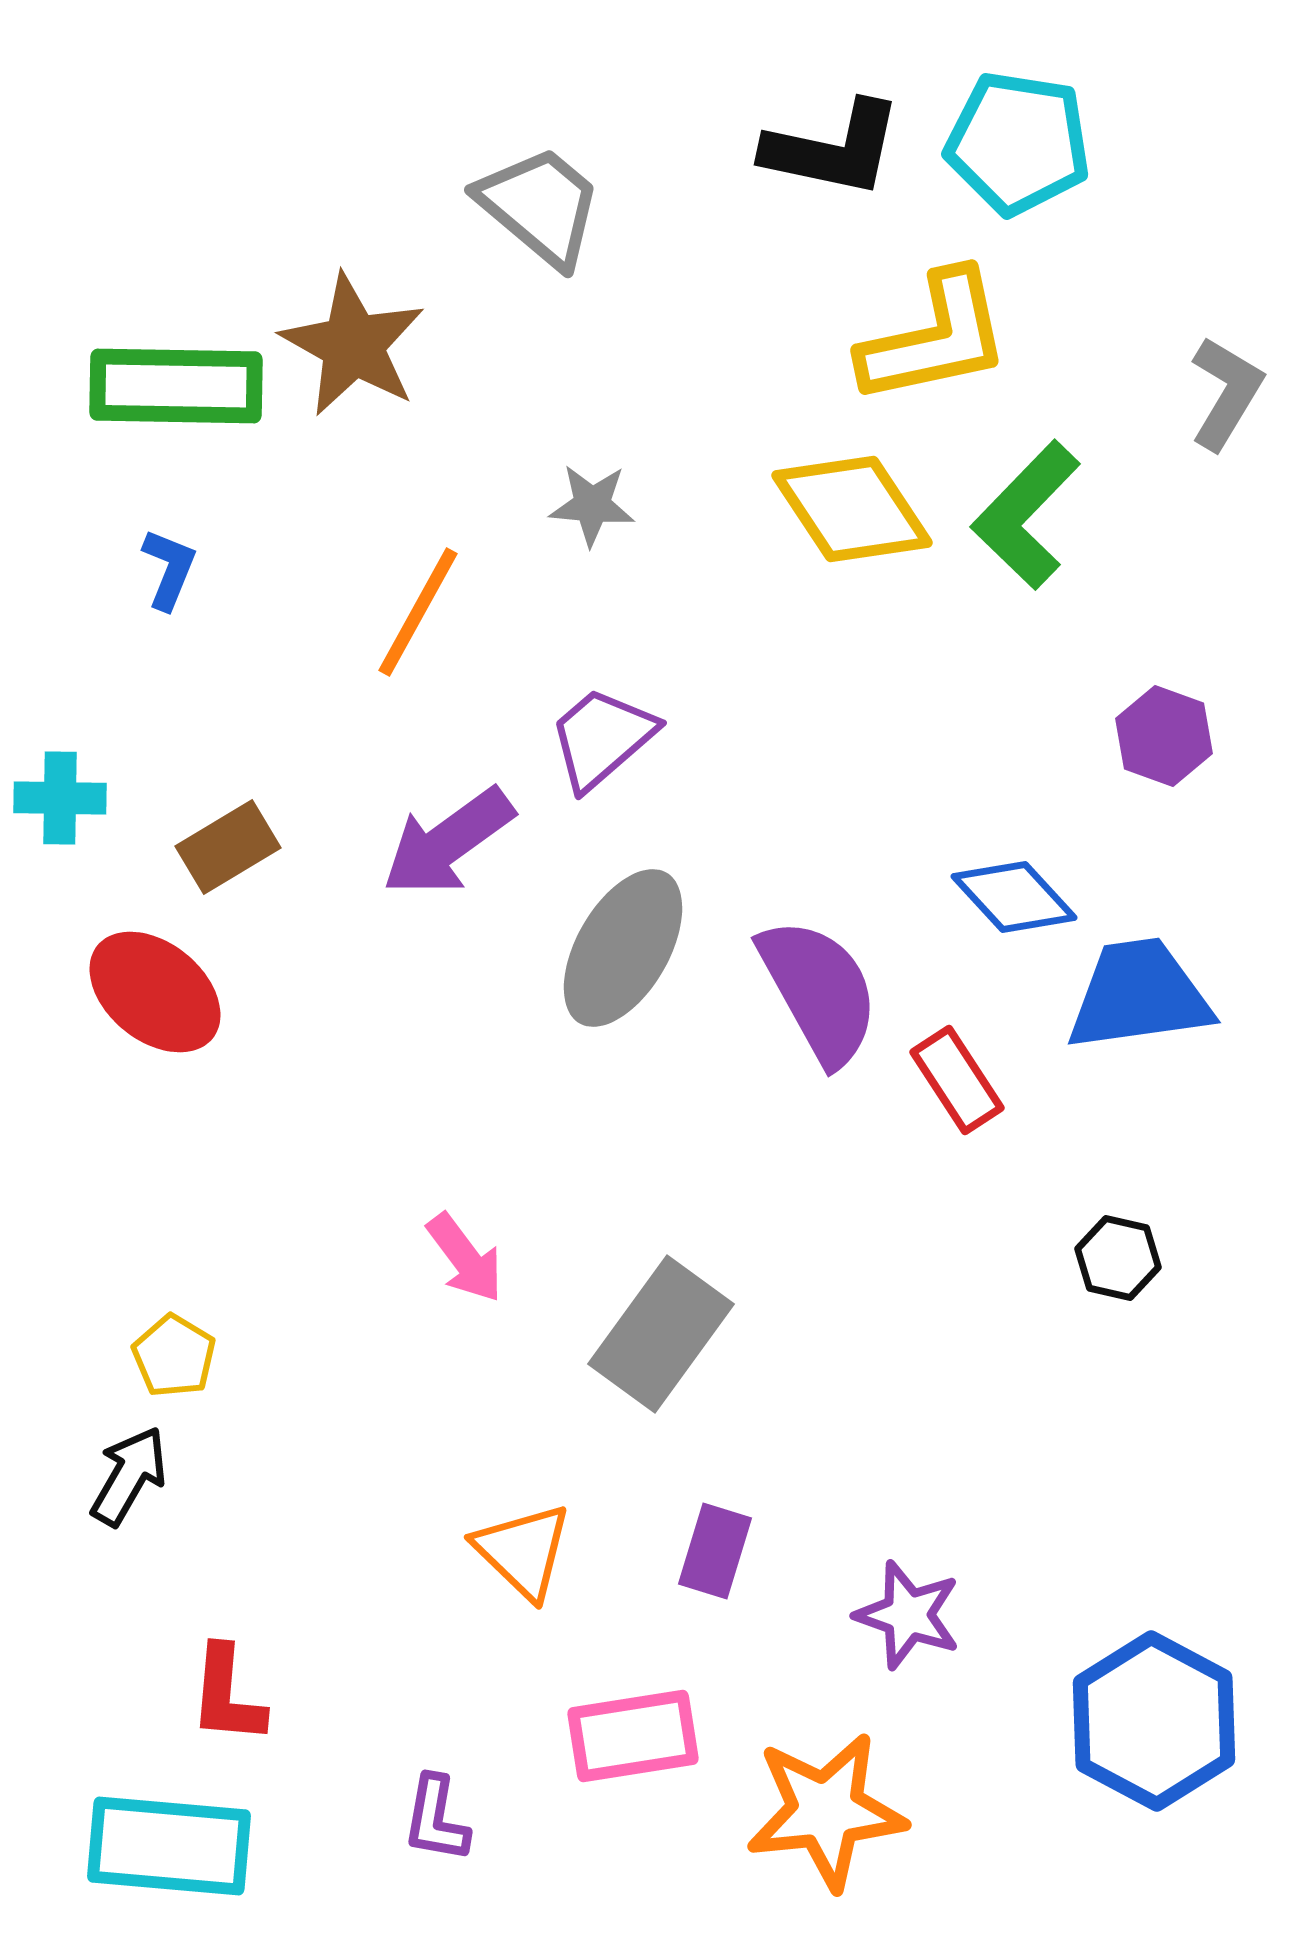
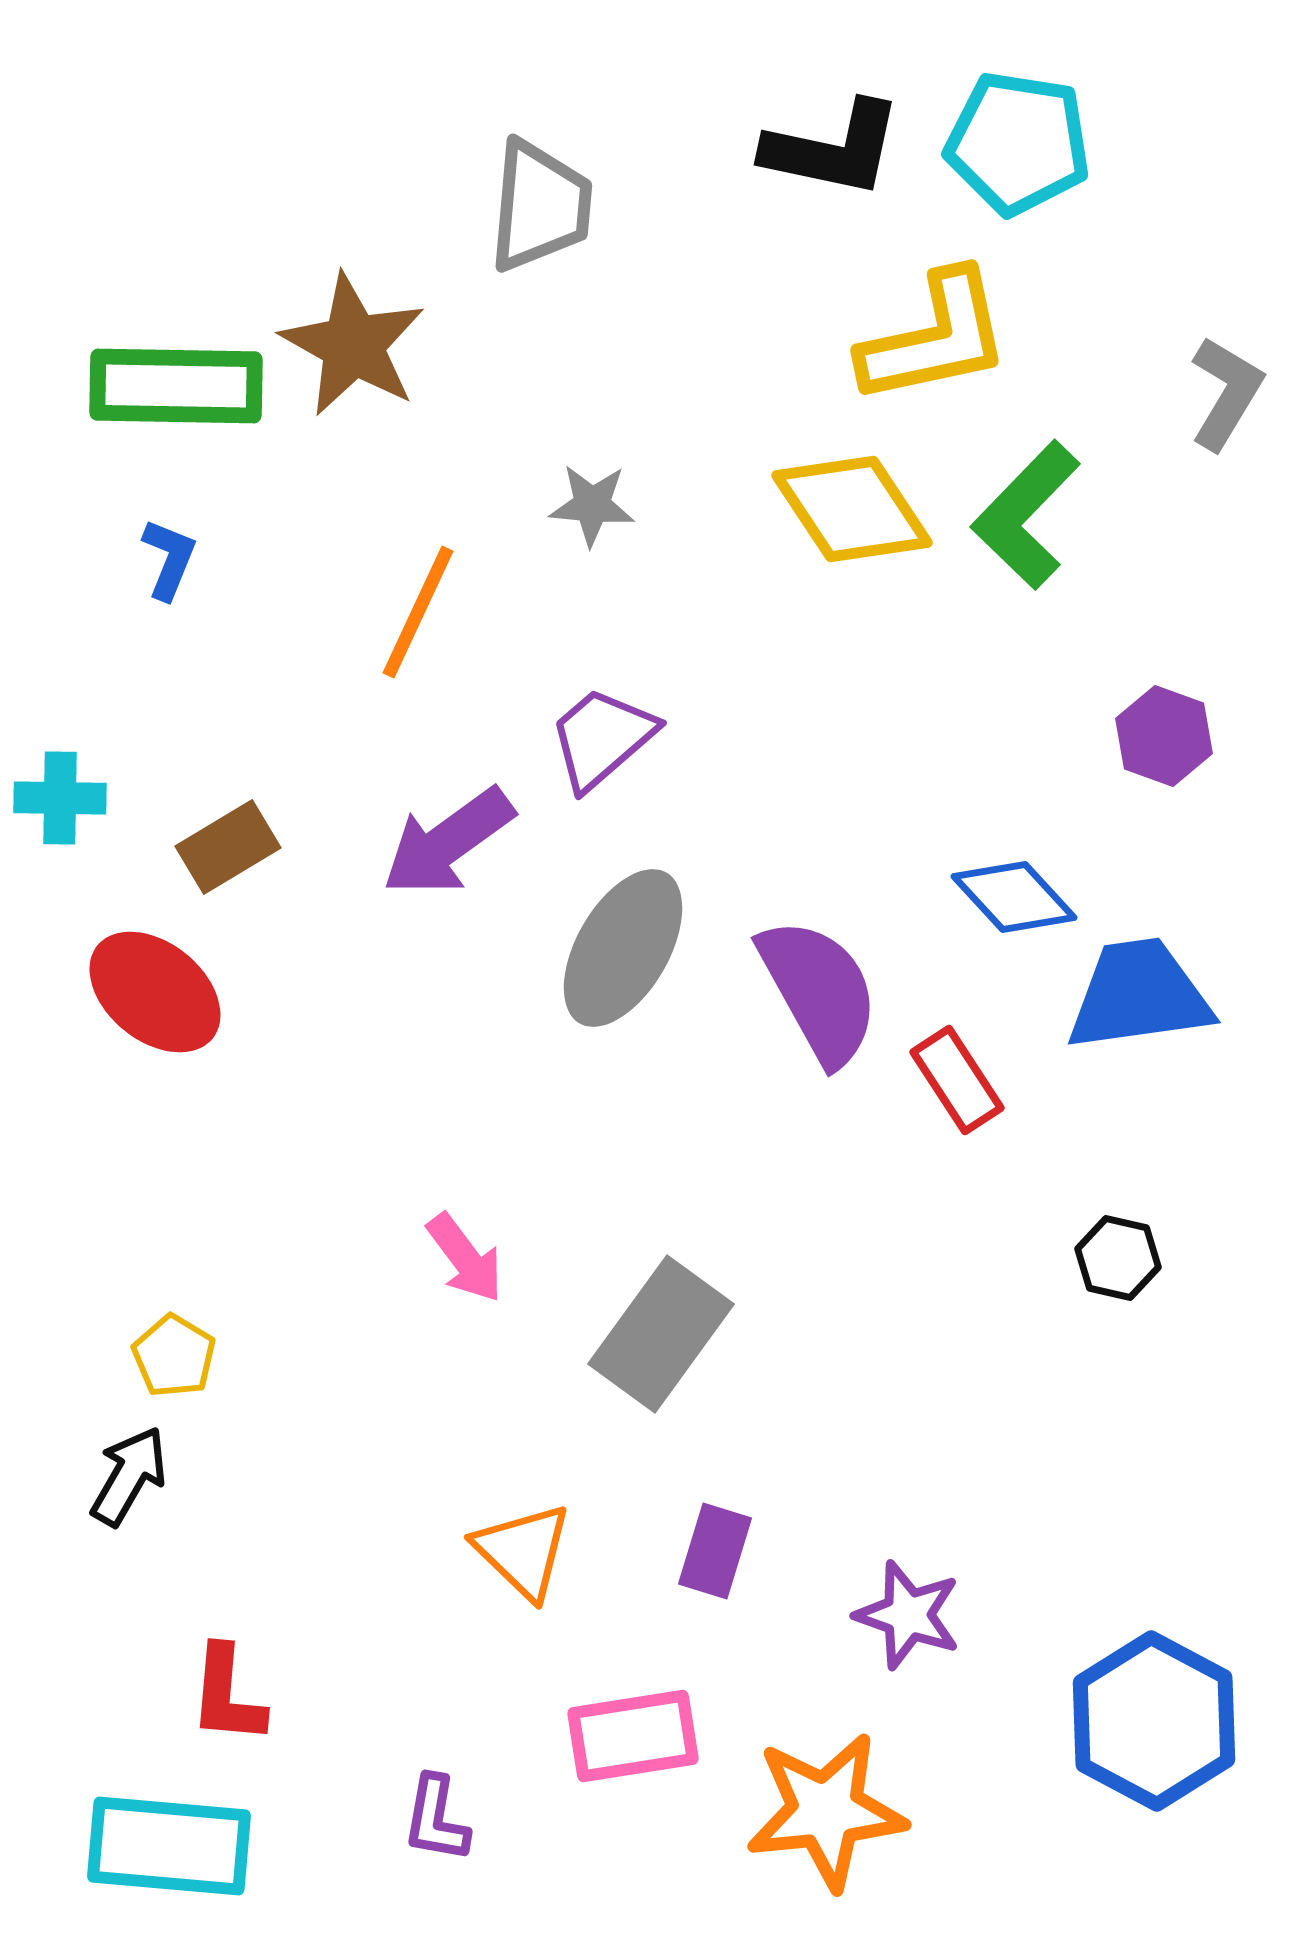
gray trapezoid: rotated 55 degrees clockwise
blue L-shape: moved 10 px up
orange line: rotated 4 degrees counterclockwise
